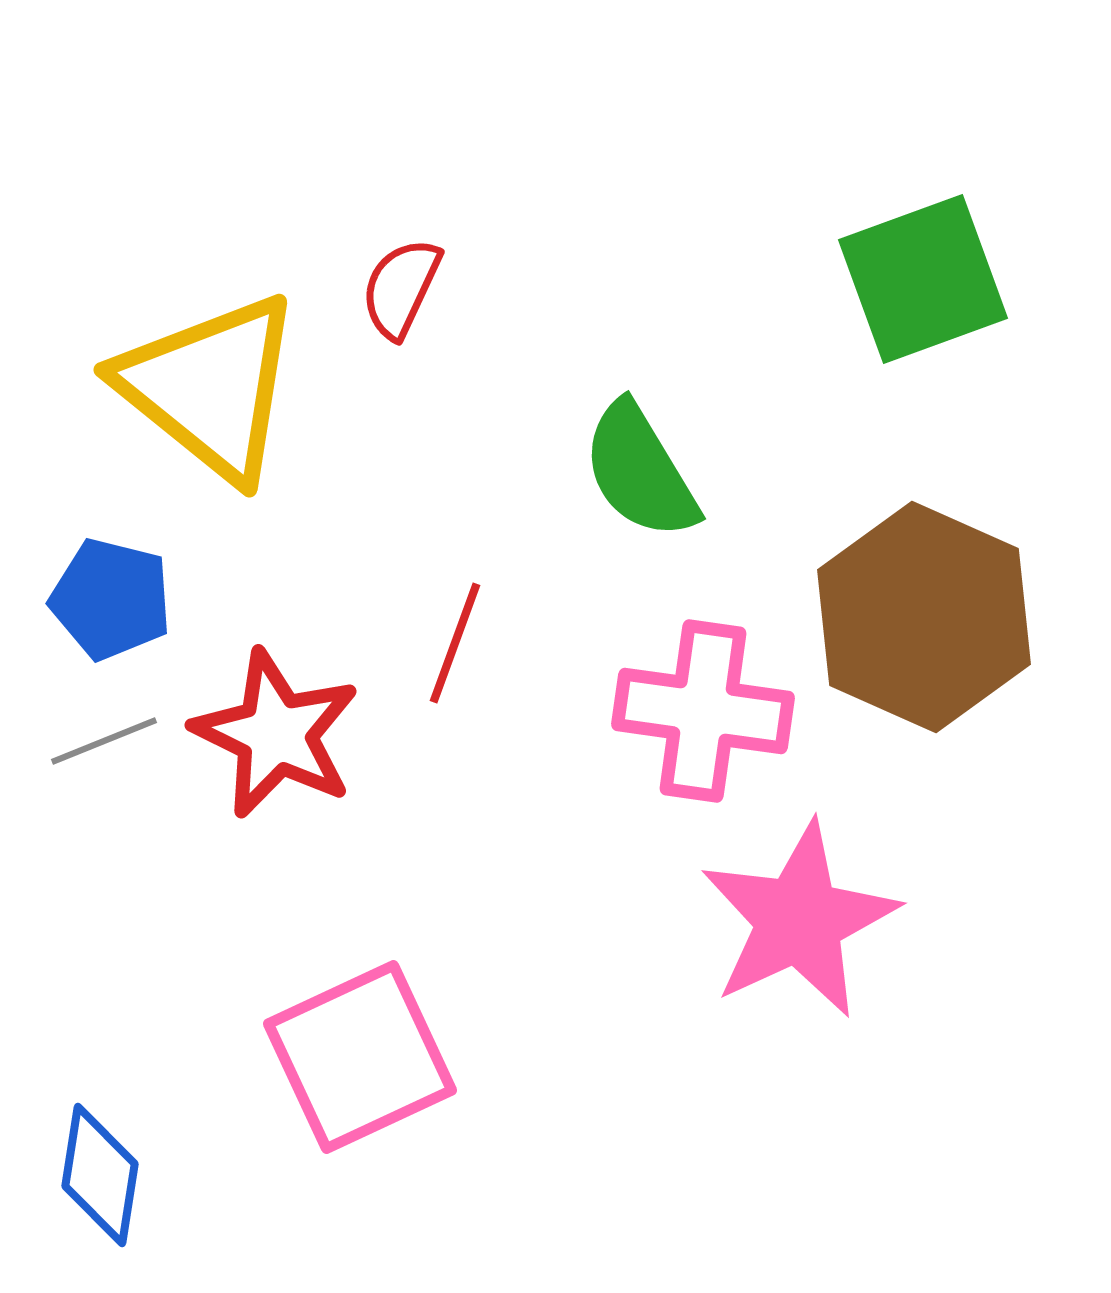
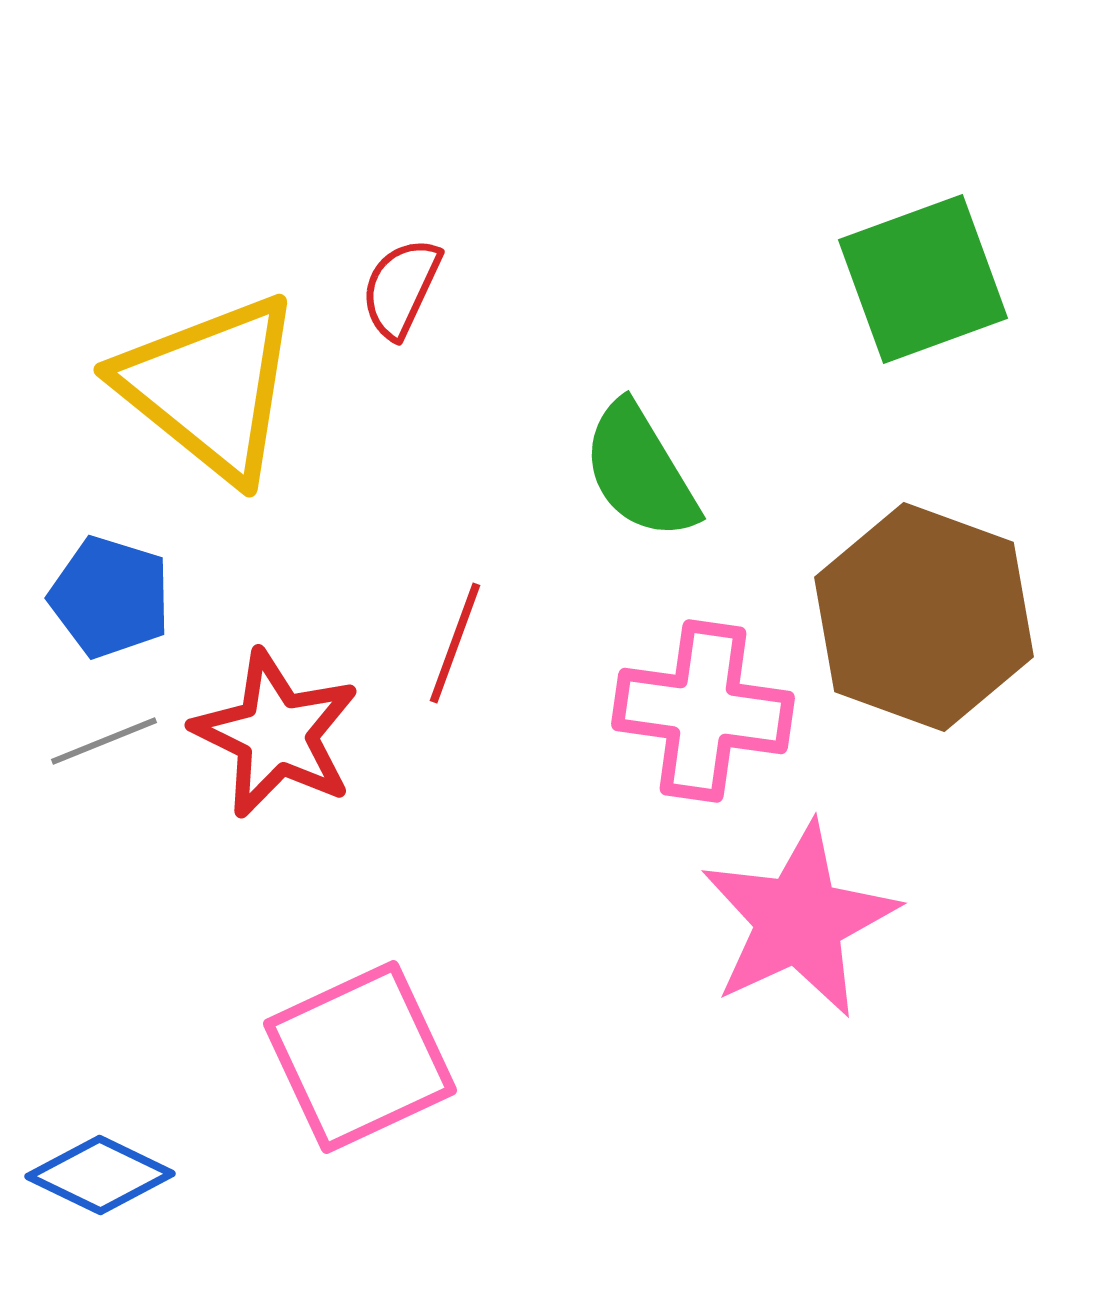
blue pentagon: moved 1 px left, 2 px up; rotated 3 degrees clockwise
brown hexagon: rotated 4 degrees counterclockwise
blue diamond: rotated 73 degrees counterclockwise
